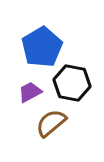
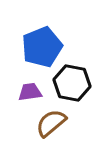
blue pentagon: rotated 9 degrees clockwise
purple trapezoid: rotated 20 degrees clockwise
